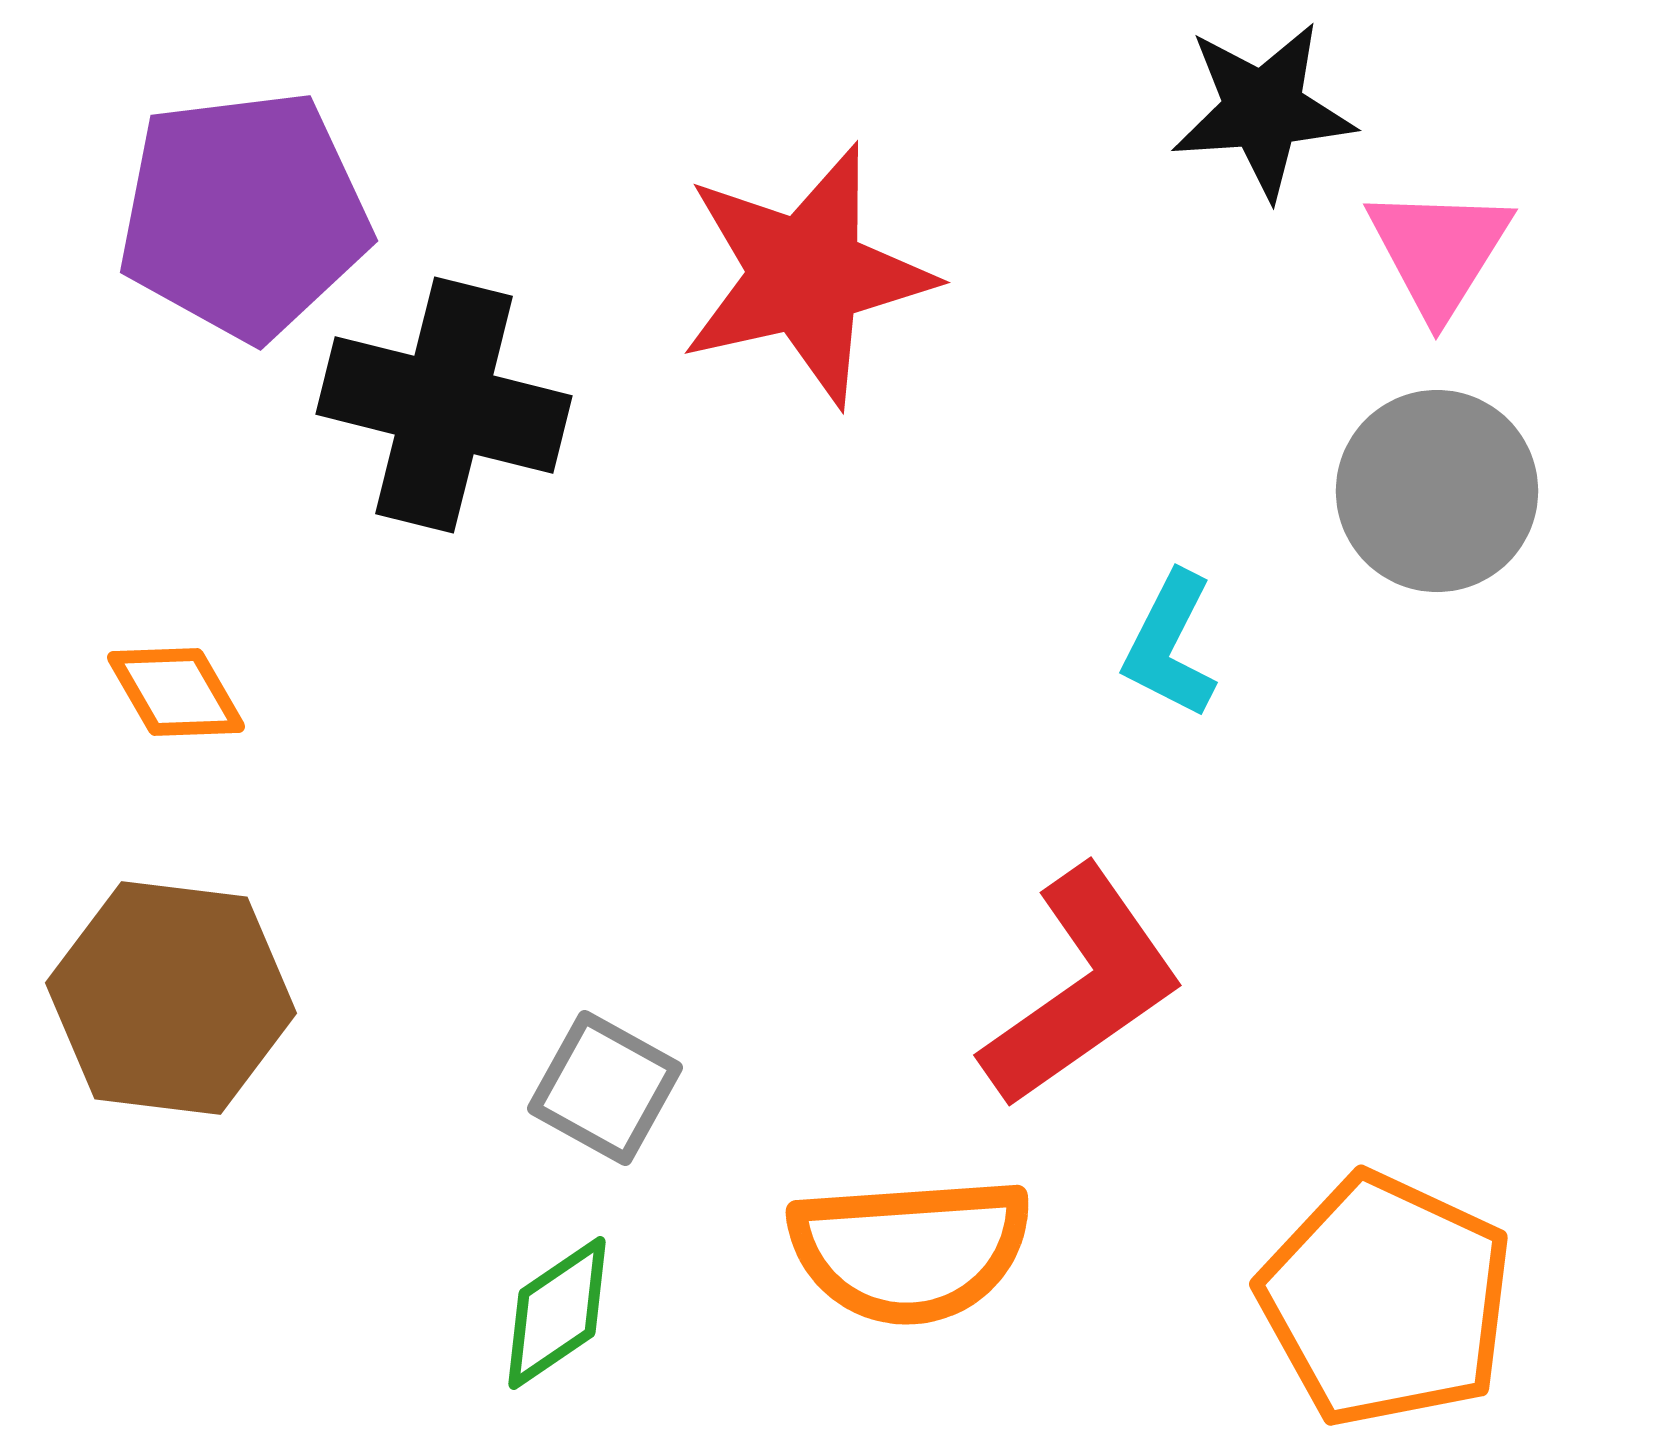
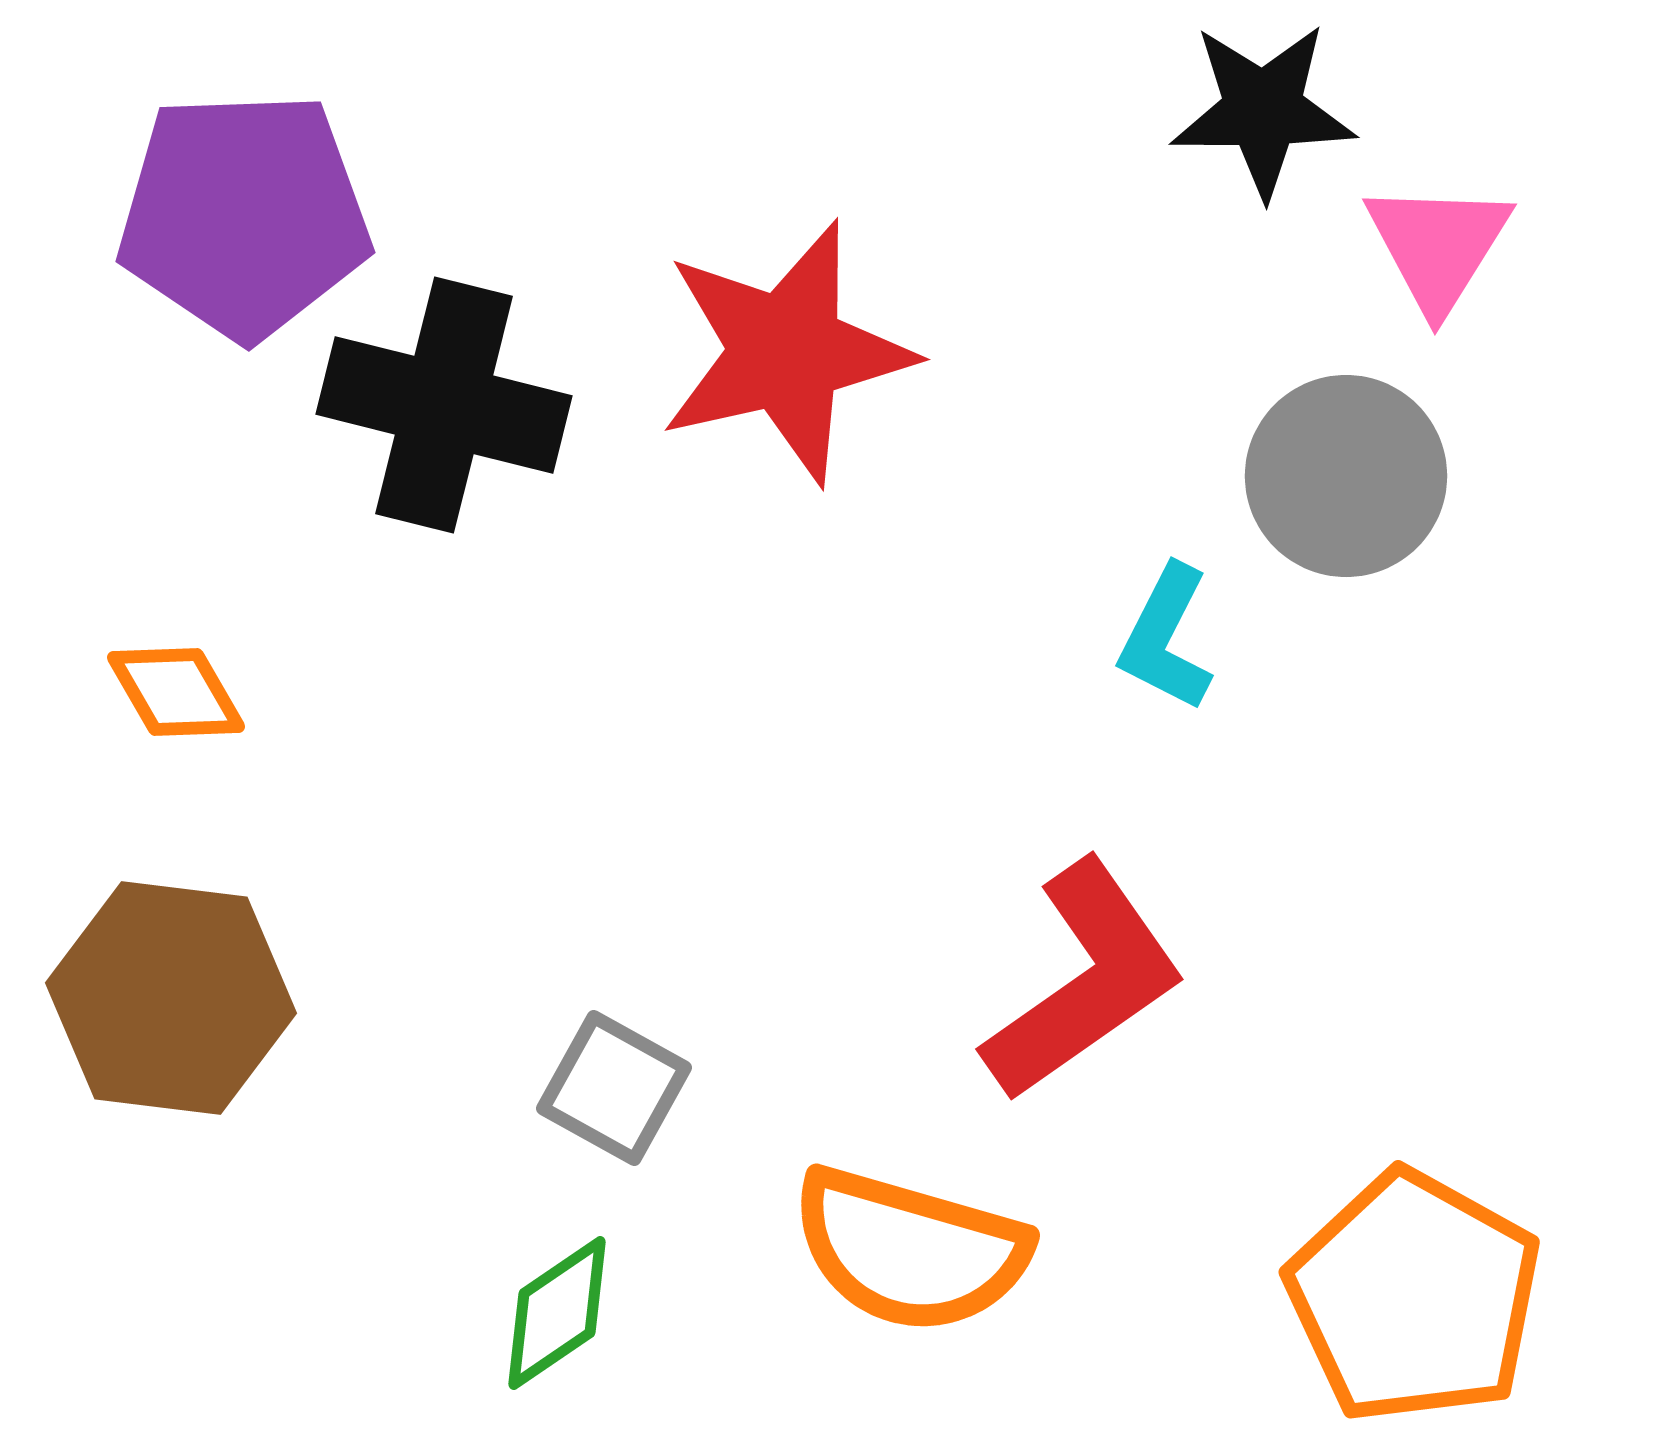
black star: rotated 4 degrees clockwise
purple pentagon: rotated 5 degrees clockwise
pink triangle: moved 1 px left, 5 px up
red star: moved 20 px left, 77 px down
gray circle: moved 91 px left, 15 px up
cyan L-shape: moved 4 px left, 7 px up
red L-shape: moved 2 px right, 6 px up
gray square: moved 9 px right
orange semicircle: rotated 20 degrees clockwise
orange pentagon: moved 28 px right, 3 px up; rotated 4 degrees clockwise
